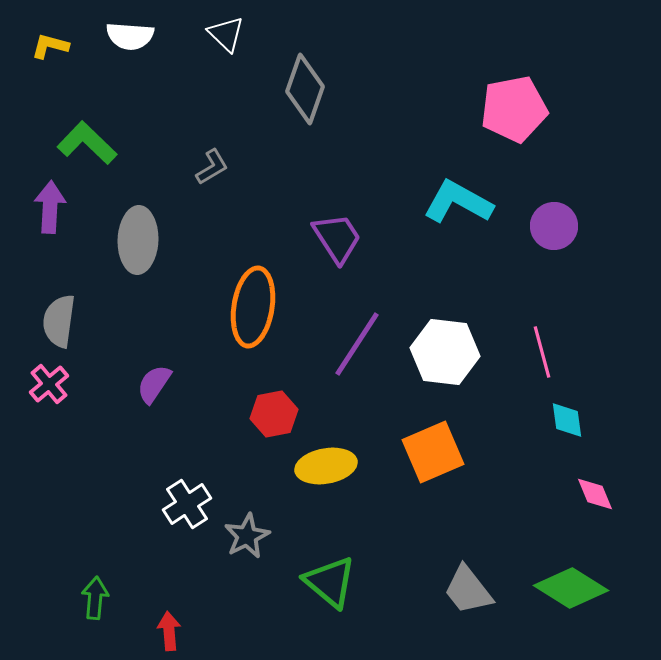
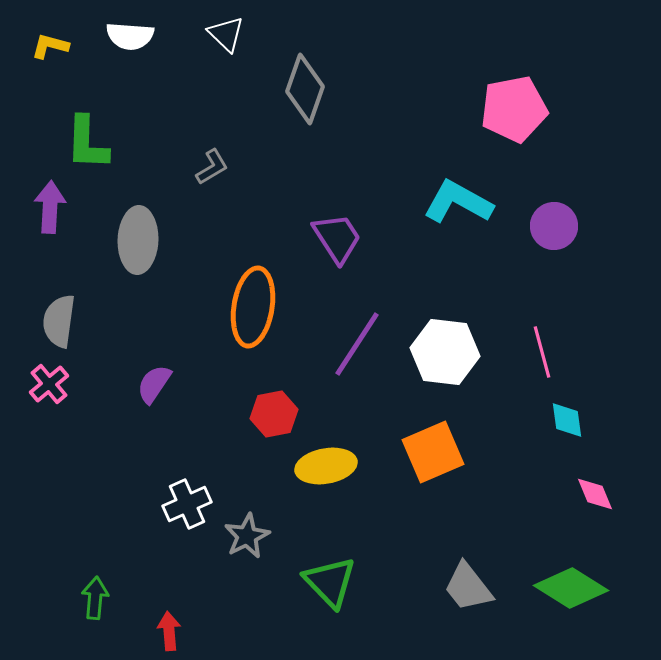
green L-shape: rotated 132 degrees counterclockwise
white cross: rotated 9 degrees clockwise
green triangle: rotated 6 degrees clockwise
gray trapezoid: moved 3 px up
